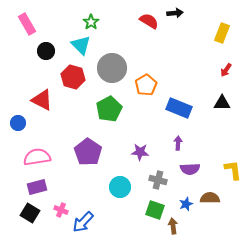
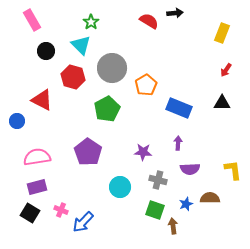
pink rectangle: moved 5 px right, 4 px up
green pentagon: moved 2 px left
blue circle: moved 1 px left, 2 px up
purple star: moved 3 px right
